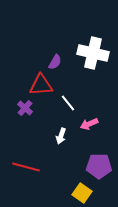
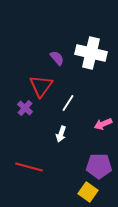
white cross: moved 2 px left
purple semicircle: moved 2 px right, 4 px up; rotated 70 degrees counterclockwise
red triangle: moved 1 px down; rotated 50 degrees counterclockwise
white line: rotated 72 degrees clockwise
pink arrow: moved 14 px right
white arrow: moved 2 px up
red line: moved 3 px right
yellow square: moved 6 px right, 1 px up
